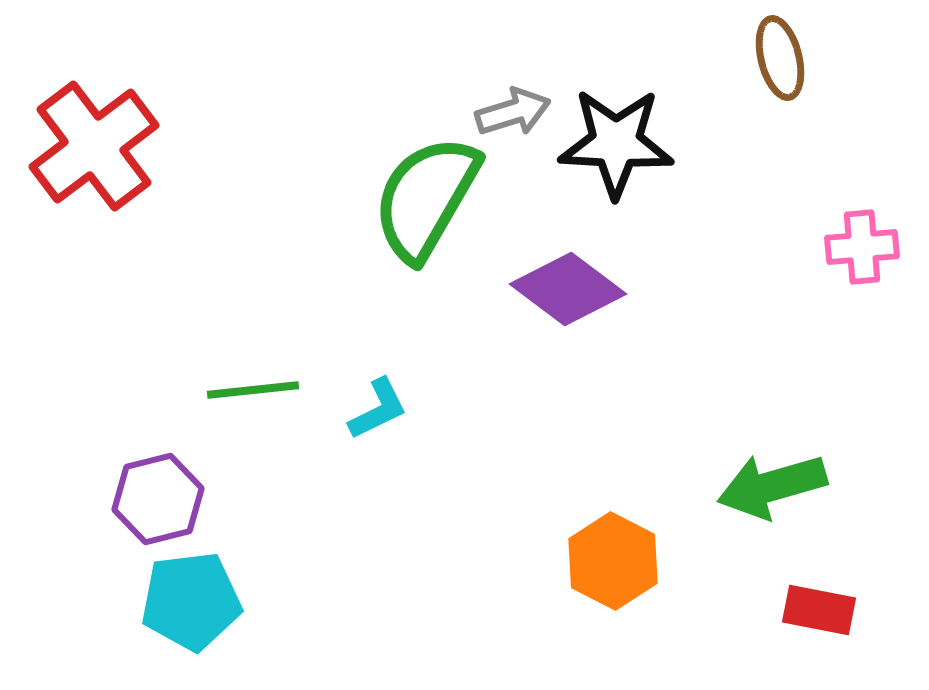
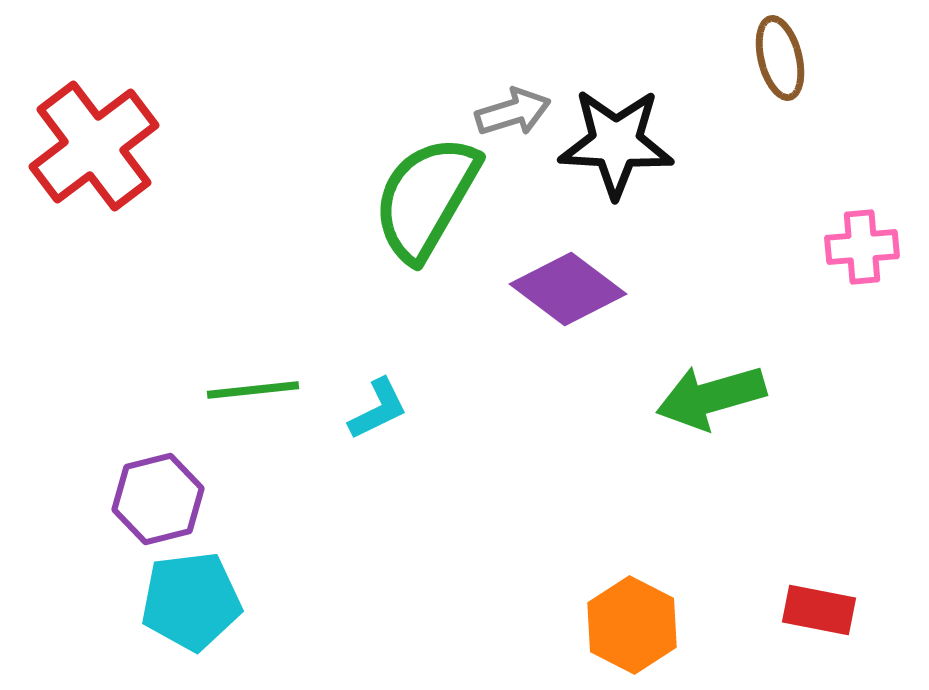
green arrow: moved 61 px left, 89 px up
orange hexagon: moved 19 px right, 64 px down
